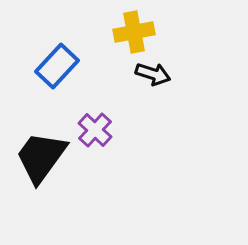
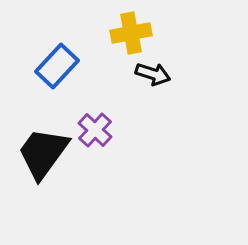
yellow cross: moved 3 px left, 1 px down
black trapezoid: moved 2 px right, 4 px up
